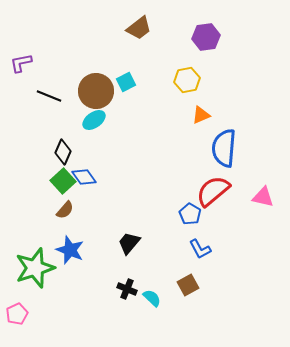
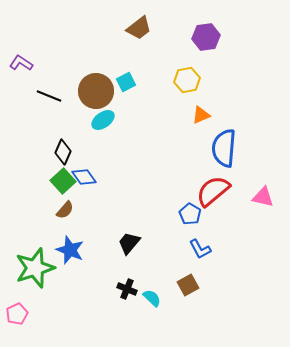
purple L-shape: rotated 45 degrees clockwise
cyan ellipse: moved 9 px right
